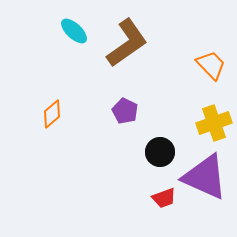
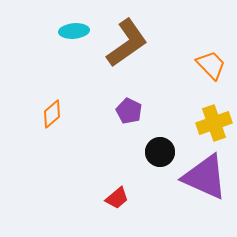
cyan ellipse: rotated 48 degrees counterclockwise
purple pentagon: moved 4 px right
red trapezoid: moved 47 px left; rotated 20 degrees counterclockwise
